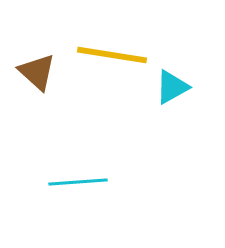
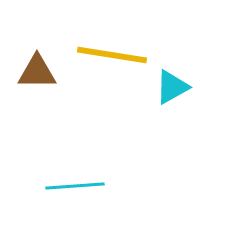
brown triangle: rotated 42 degrees counterclockwise
cyan line: moved 3 px left, 4 px down
